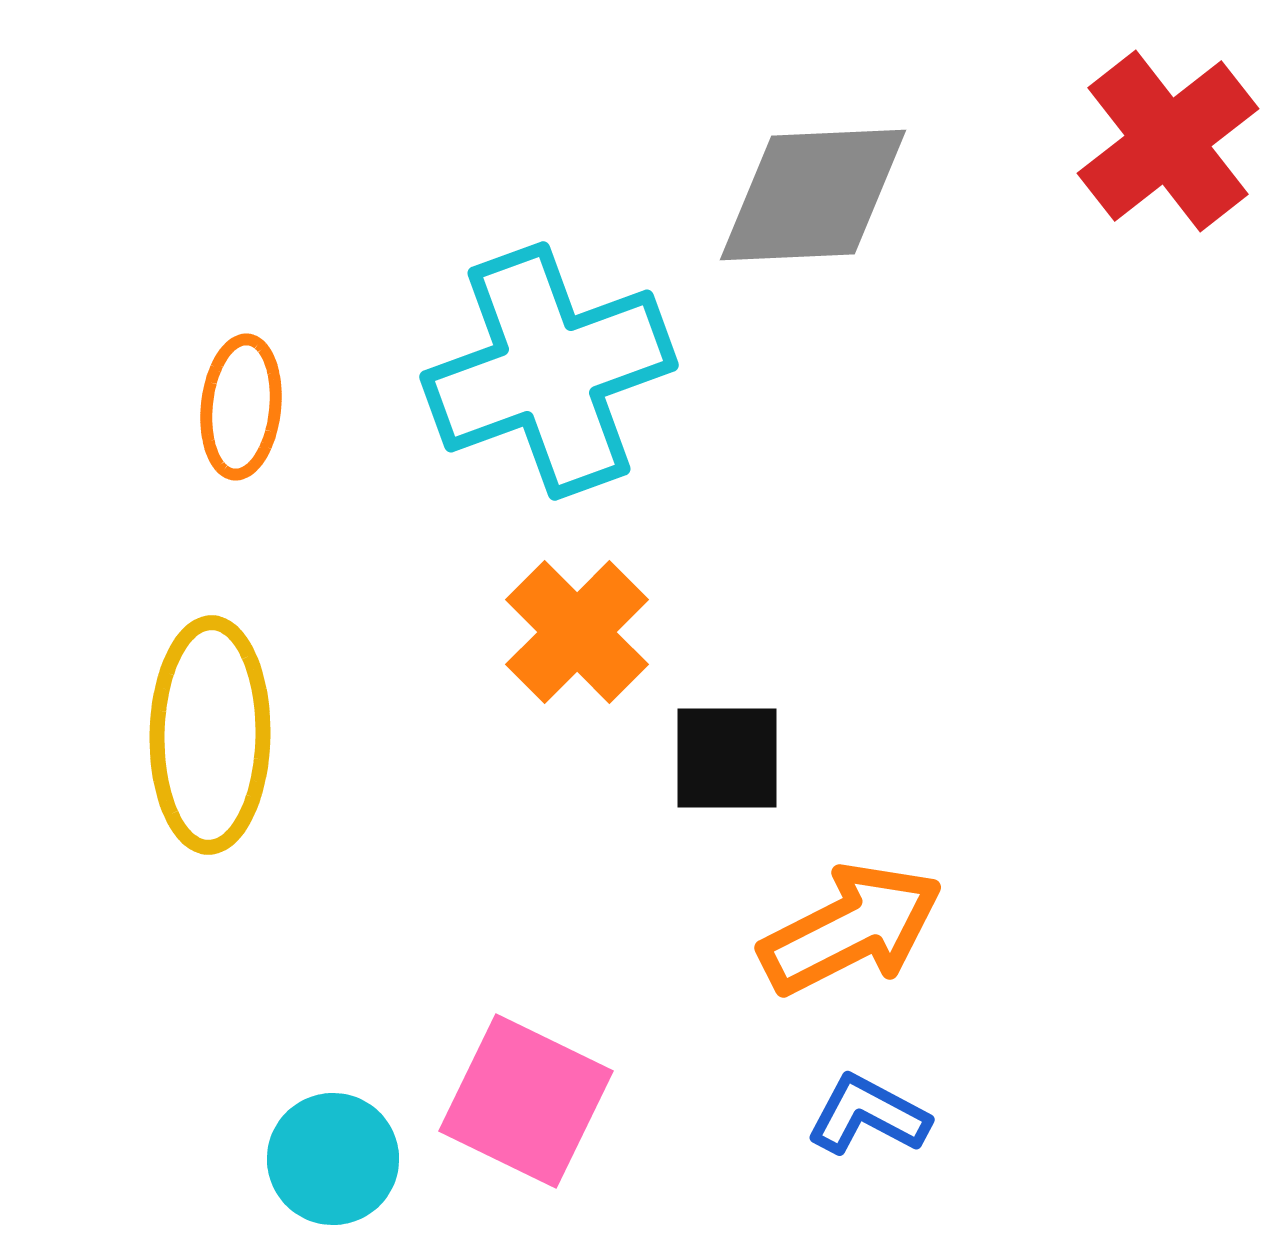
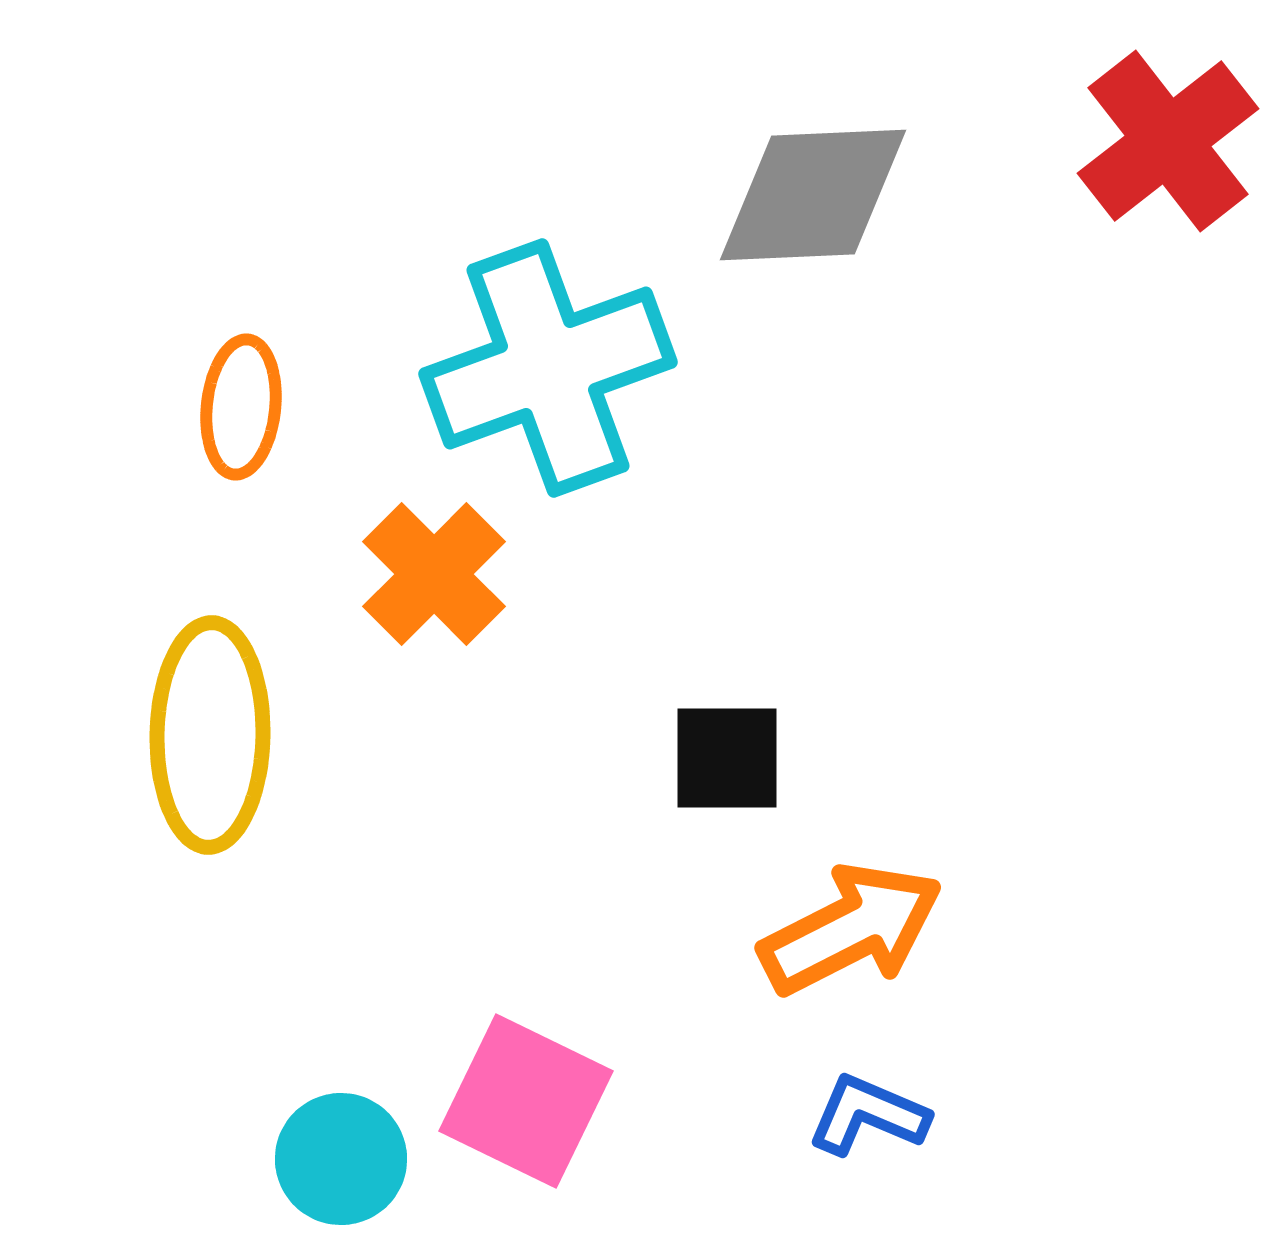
cyan cross: moved 1 px left, 3 px up
orange cross: moved 143 px left, 58 px up
blue L-shape: rotated 5 degrees counterclockwise
cyan circle: moved 8 px right
